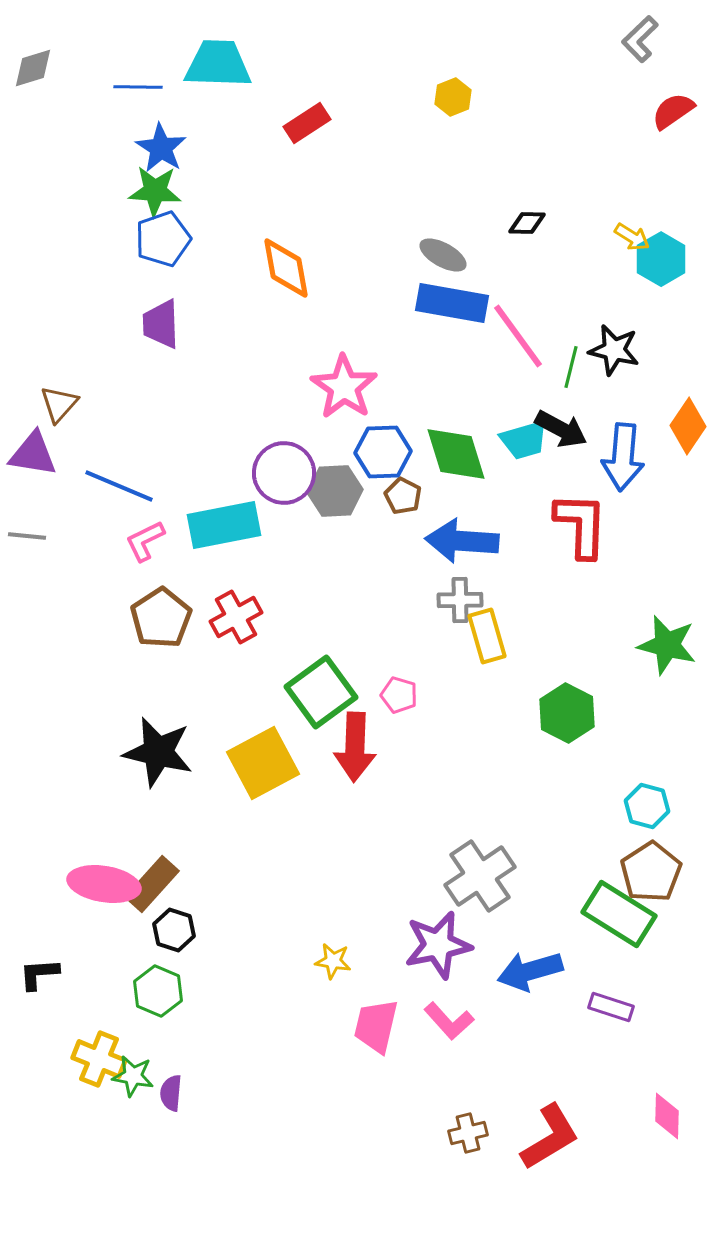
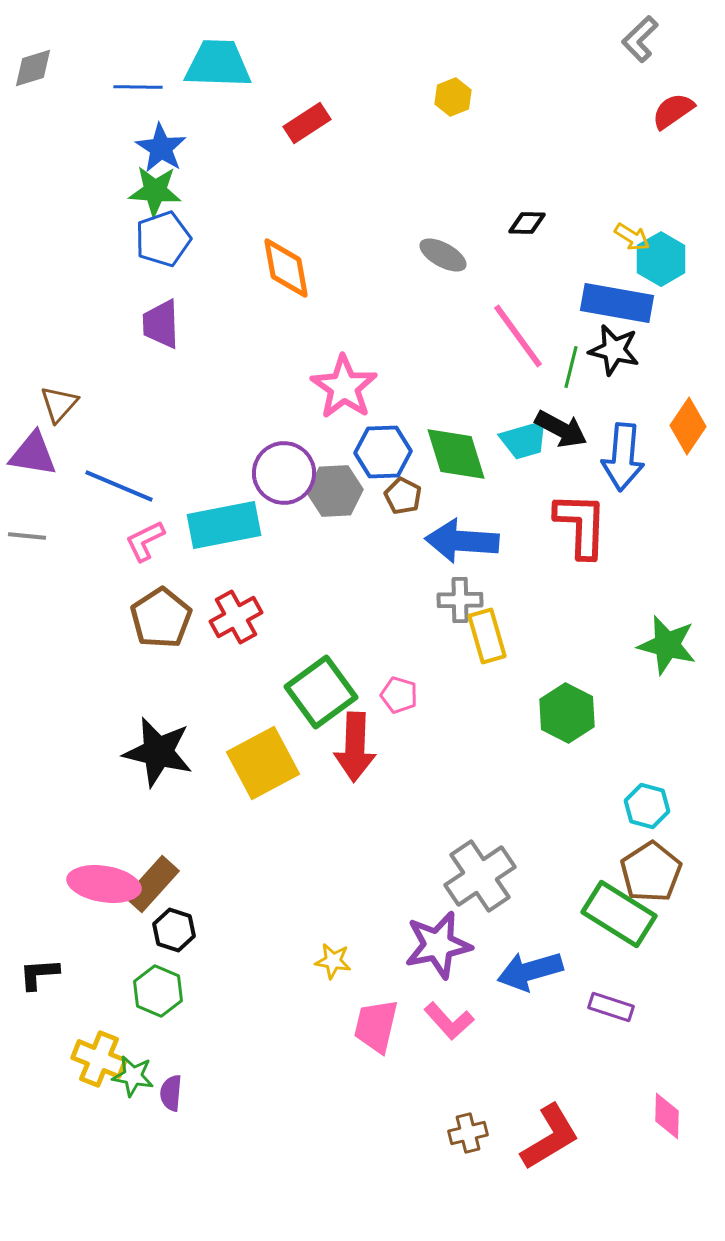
blue rectangle at (452, 303): moved 165 px right
